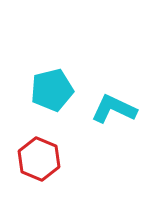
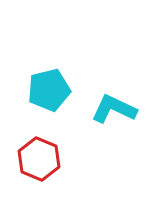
cyan pentagon: moved 3 px left
